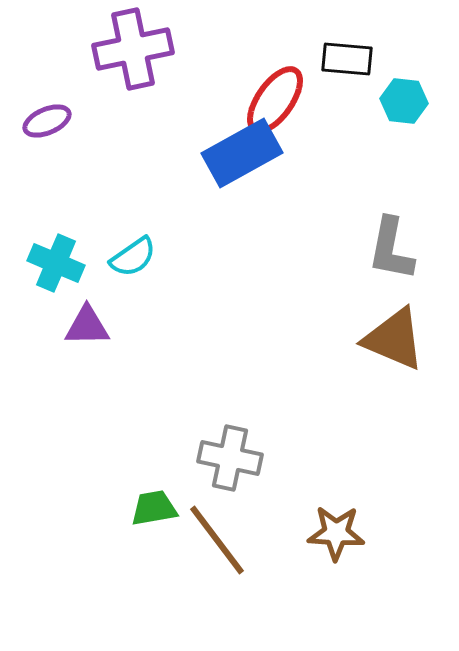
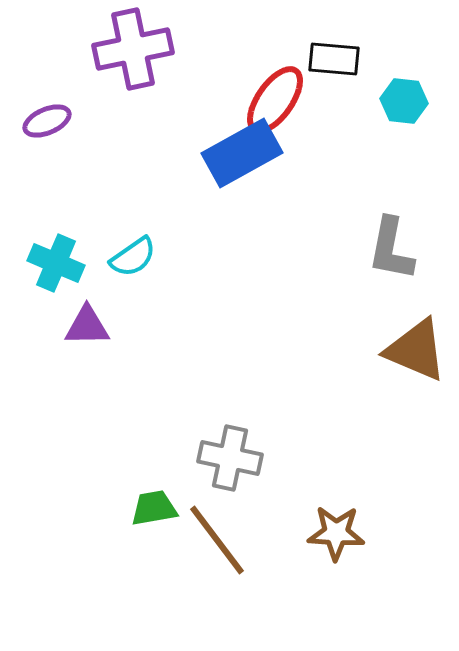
black rectangle: moved 13 px left
brown triangle: moved 22 px right, 11 px down
